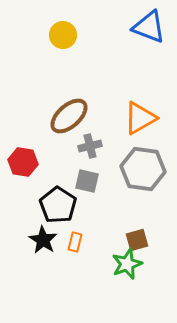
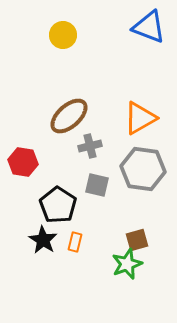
gray square: moved 10 px right, 4 px down
